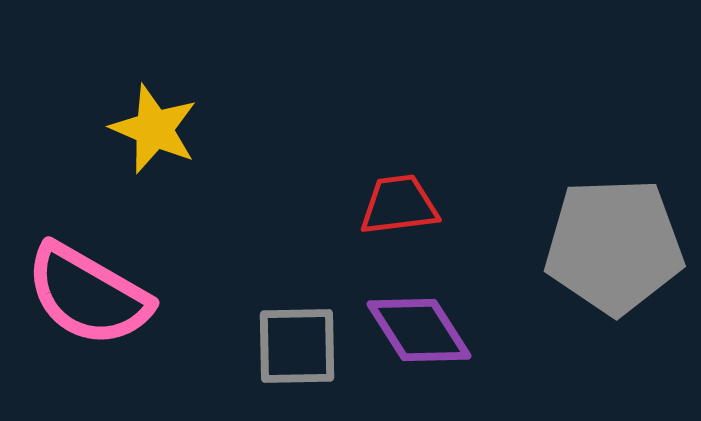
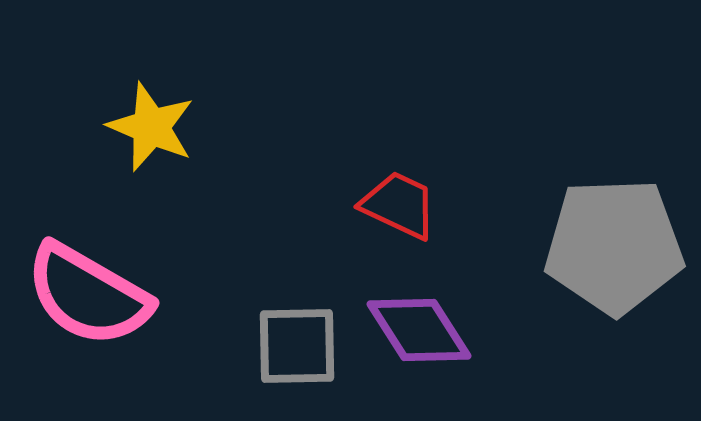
yellow star: moved 3 px left, 2 px up
red trapezoid: rotated 32 degrees clockwise
